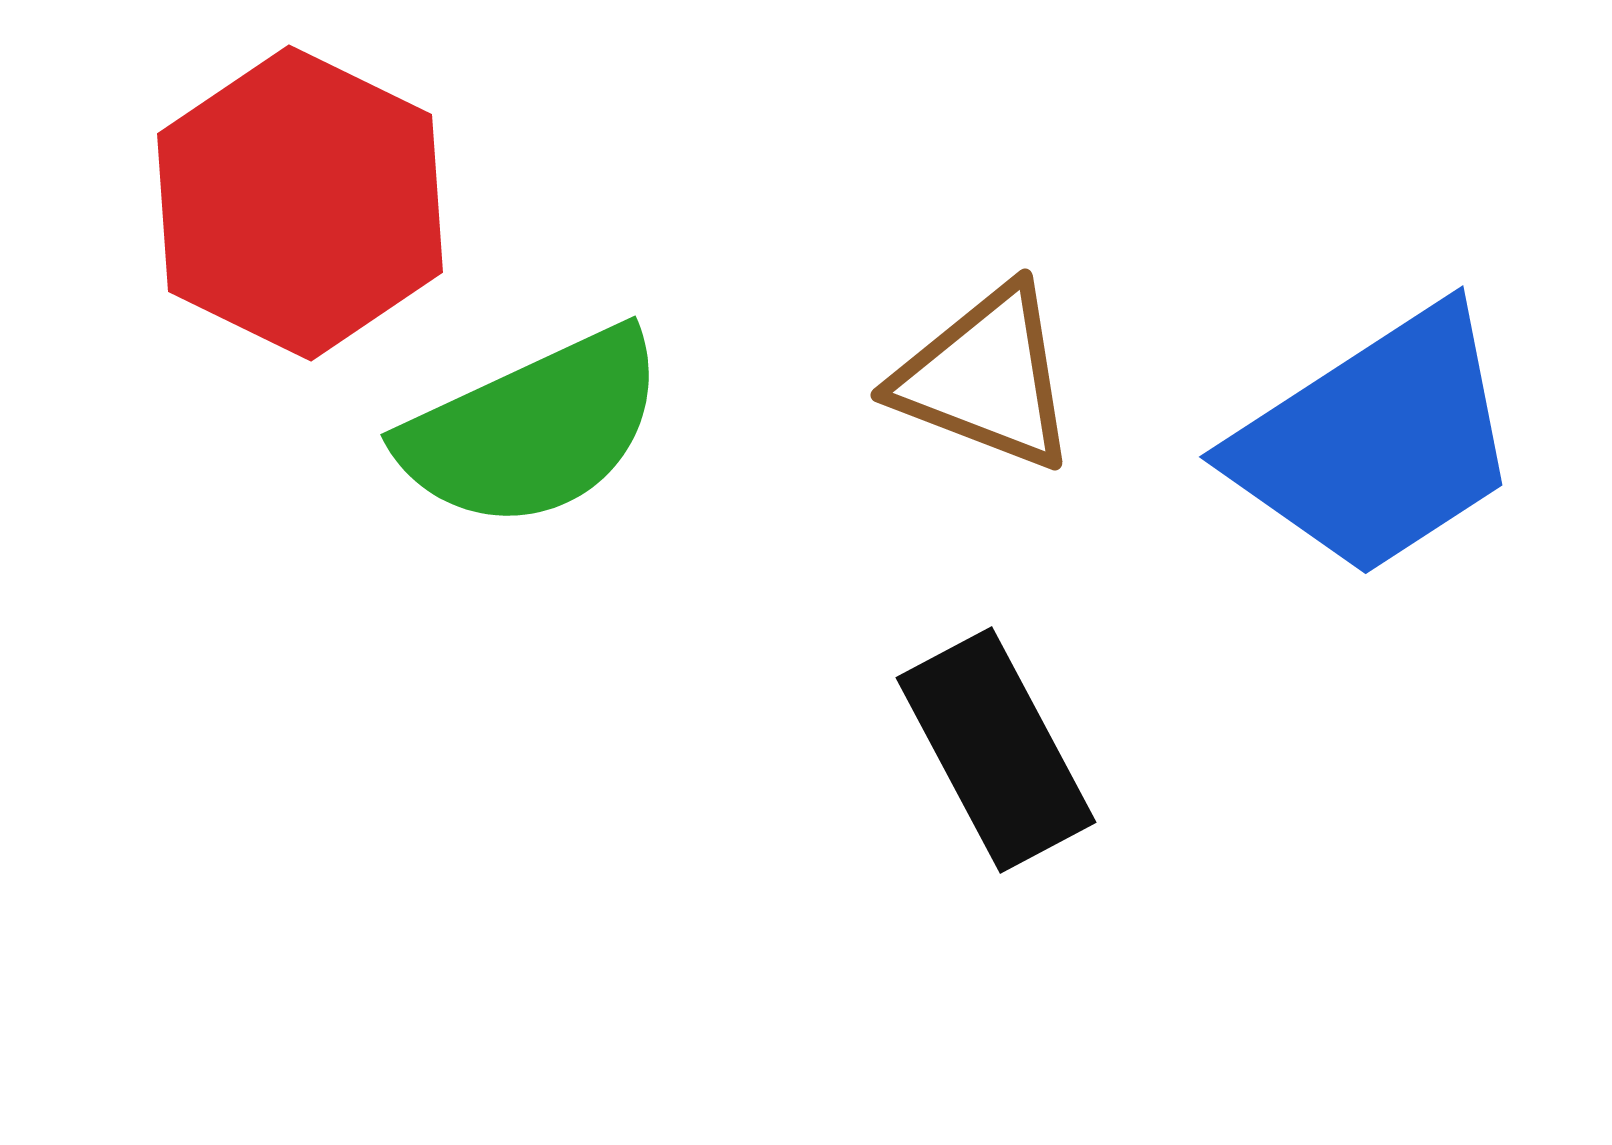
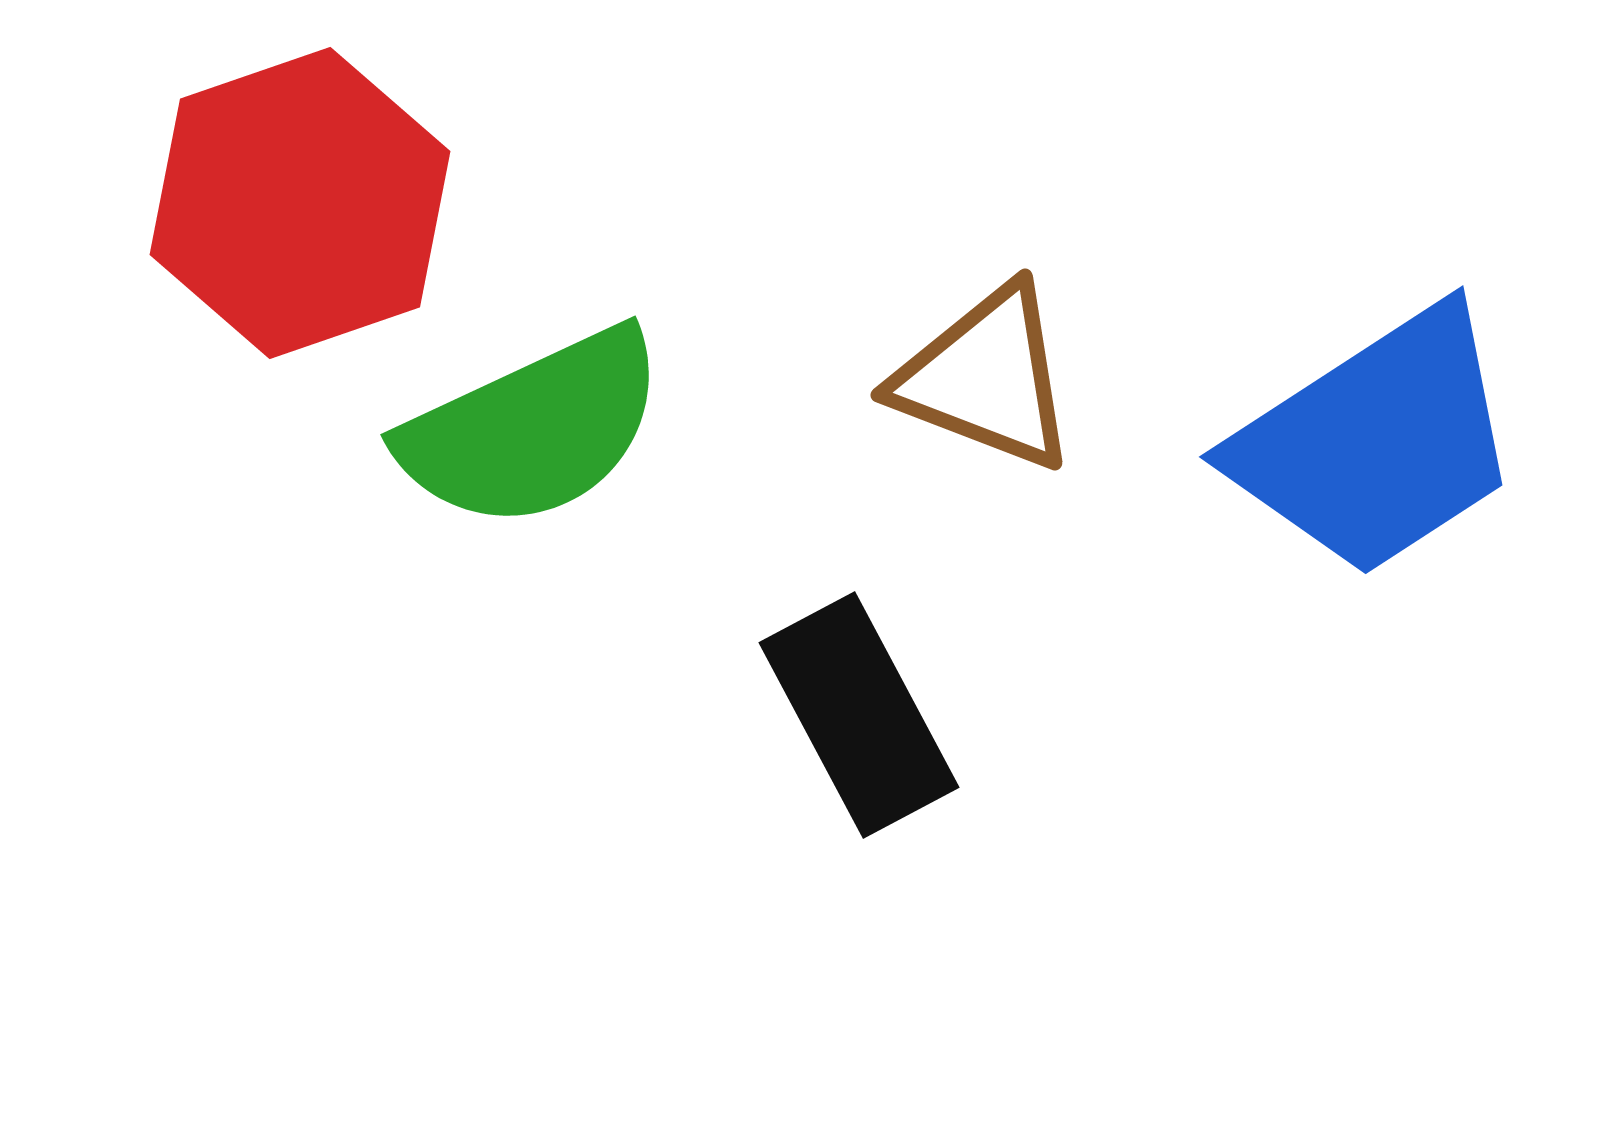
red hexagon: rotated 15 degrees clockwise
black rectangle: moved 137 px left, 35 px up
